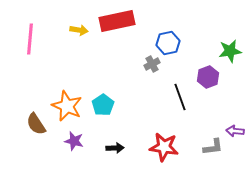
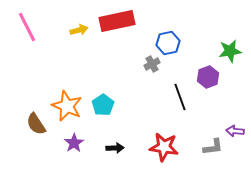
yellow arrow: rotated 24 degrees counterclockwise
pink line: moved 3 px left, 12 px up; rotated 32 degrees counterclockwise
purple star: moved 2 px down; rotated 24 degrees clockwise
